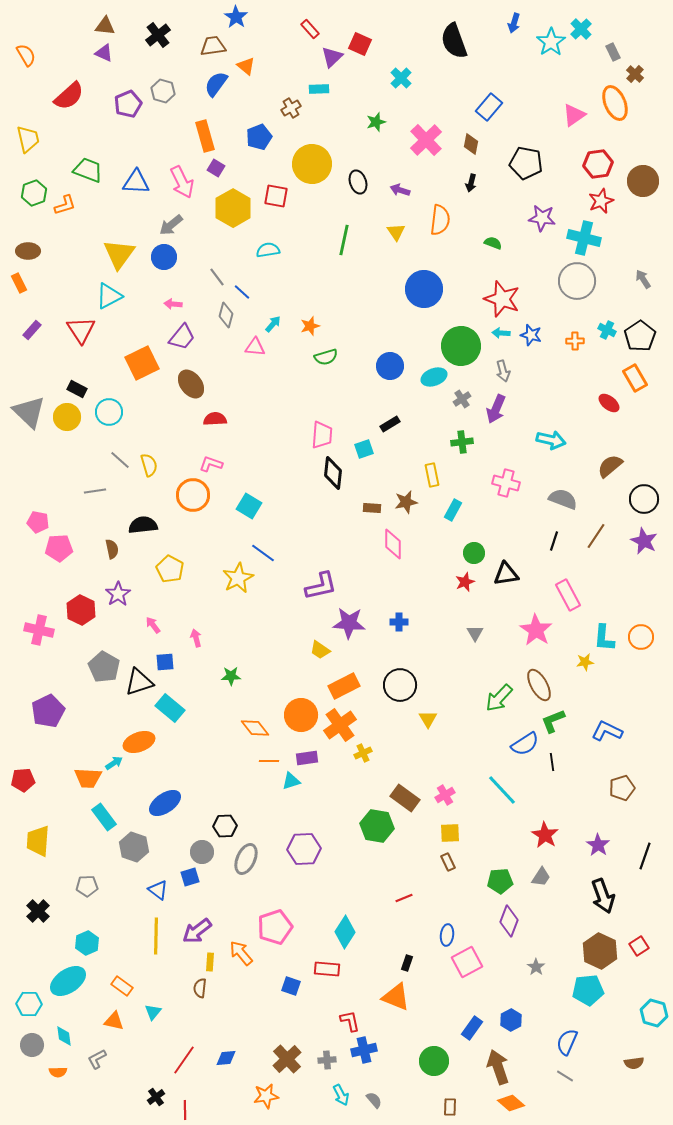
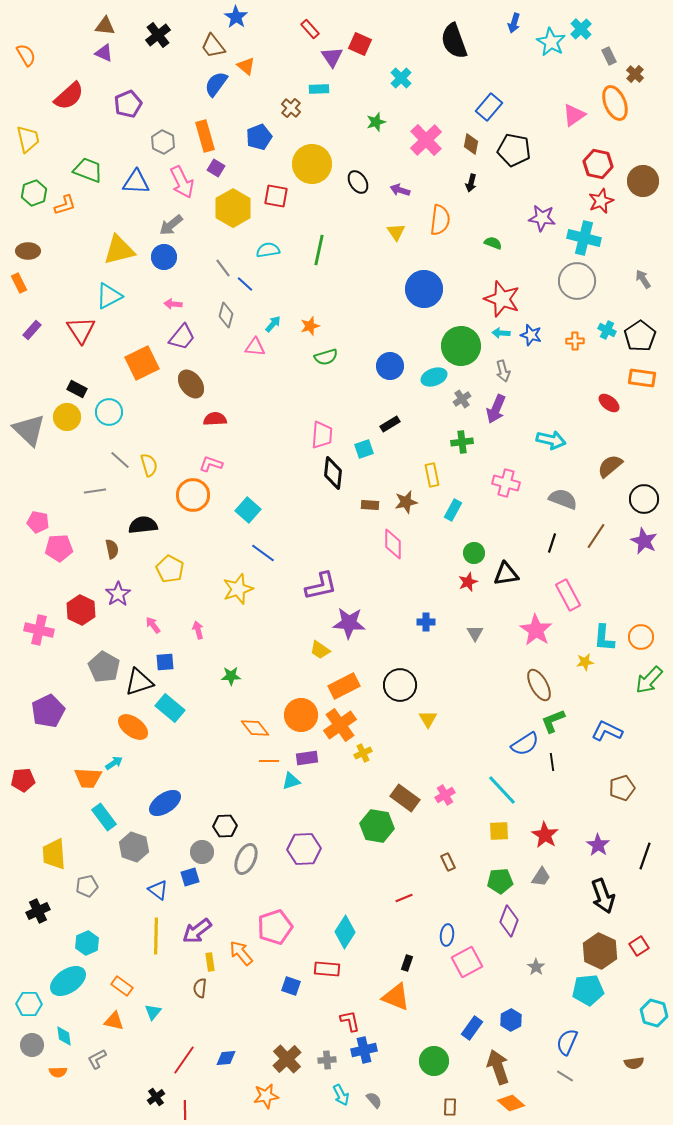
cyan star at (551, 42): rotated 8 degrees counterclockwise
brown trapezoid at (213, 46): rotated 120 degrees counterclockwise
gray rectangle at (613, 52): moved 4 px left, 4 px down
purple triangle at (332, 57): rotated 20 degrees counterclockwise
gray hexagon at (163, 91): moved 51 px down; rotated 10 degrees clockwise
brown cross at (291, 108): rotated 18 degrees counterclockwise
black pentagon at (526, 163): moved 12 px left, 13 px up
red hexagon at (598, 164): rotated 20 degrees clockwise
black ellipse at (358, 182): rotated 15 degrees counterclockwise
green line at (344, 240): moved 25 px left, 10 px down
yellow triangle at (119, 254): moved 4 px up; rotated 40 degrees clockwise
gray line at (217, 277): moved 6 px right, 9 px up
blue line at (242, 292): moved 3 px right, 8 px up
orange rectangle at (635, 378): moved 7 px right; rotated 52 degrees counterclockwise
gray triangle at (29, 412): moved 18 px down
cyan square at (249, 506): moved 1 px left, 4 px down; rotated 10 degrees clockwise
brown rectangle at (372, 508): moved 2 px left, 3 px up
black line at (554, 541): moved 2 px left, 2 px down
yellow star at (238, 578): moved 11 px down; rotated 8 degrees clockwise
red star at (465, 582): moved 3 px right
blue cross at (399, 622): moved 27 px right
pink arrow at (196, 638): moved 2 px right, 8 px up
green arrow at (499, 698): moved 150 px right, 18 px up
orange ellipse at (139, 742): moved 6 px left, 15 px up; rotated 56 degrees clockwise
yellow square at (450, 833): moved 49 px right, 2 px up
yellow trapezoid at (38, 841): moved 16 px right, 13 px down; rotated 8 degrees counterclockwise
gray pentagon at (87, 886): rotated 10 degrees counterclockwise
black cross at (38, 911): rotated 20 degrees clockwise
yellow rectangle at (210, 962): rotated 12 degrees counterclockwise
